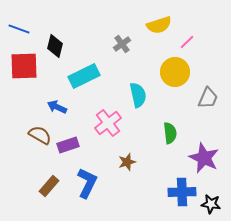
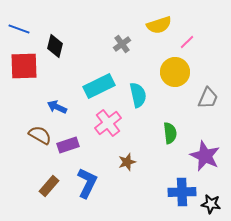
cyan rectangle: moved 15 px right, 10 px down
purple star: moved 1 px right, 2 px up
